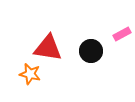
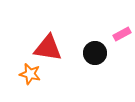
black circle: moved 4 px right, 2 px down
